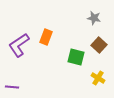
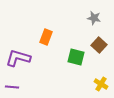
purple L-shape: moved 1 px left, 13 px down; rotated 50 degrees clockwise
yellow cross: moved 3 px right, 6 px down
